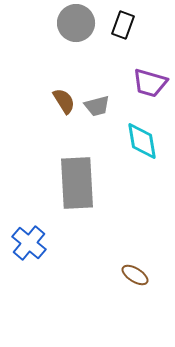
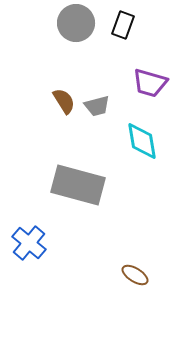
gray rectangle: moved 1 px right, 2 px down; rotated 72 degrees counterclockwise
